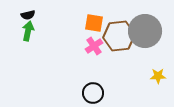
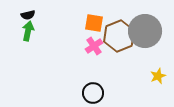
brown hexagon: rotated 16 degrees counterclockwise
yellow star: rotated 21 degrees counterclockwise
